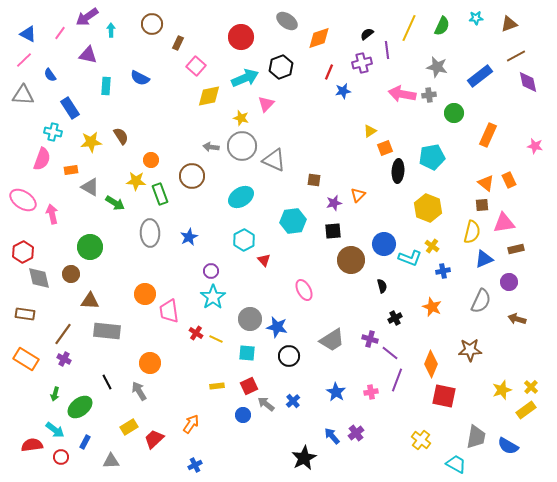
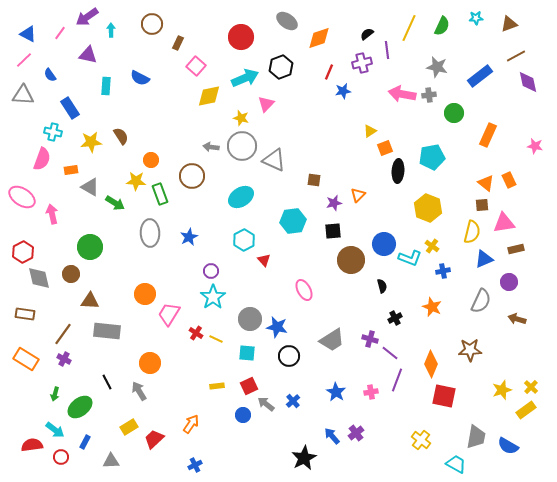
pink ellipse at (23, 200): moved 1 px left, 3 px up
pink trapezoid at (169, 311): moved 3 px down; rotated 40 degrees clockwise
